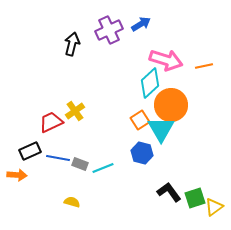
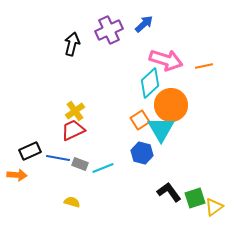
blue arrow: moved 3 px right; rotated 12 degrees counterclockwise
red trapezoid: moved 22 px right, 8 px down
